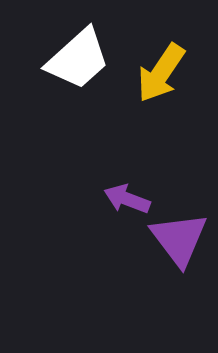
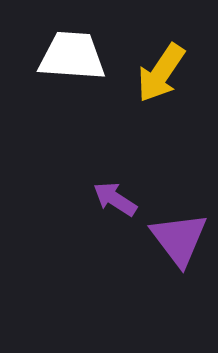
white trapezoid: moved 6 px left, 3 px up; rotated 134 degrees counterclockwise
purple arrow: moved 12 px left; rotated 12 degrees clockwise
